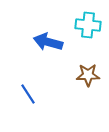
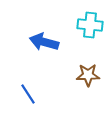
cyan cross: moved 2 px right
blue arrow: moved 4 px left
